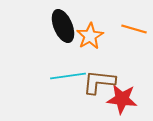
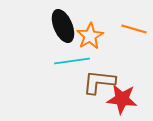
cyan line: moved 4 px right, 15 px up
